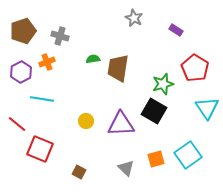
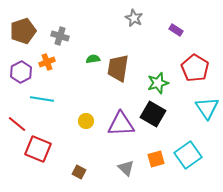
green star: moved 5 px left, 1 px up
black square: moved 1 px left, 3 px down
red square: moved 2 px left
